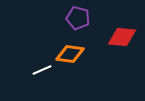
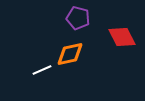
red diamond: rotated 56 degrees clockwise
orange diamond: rotated 20 degrees counterclockwise
